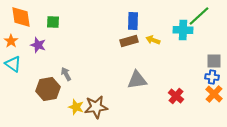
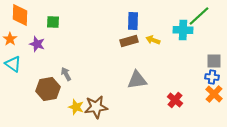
orange diamond: moved 1 px left, 2 px up; rotated 10 degrees clockwise
orange star: moved 1 px left, 2 px up
purple star: moved 1 px left, 1 px up
red cross: moved 1 px left, 4 px down
